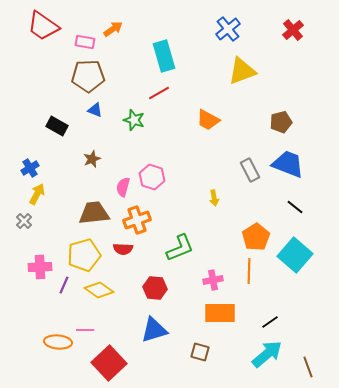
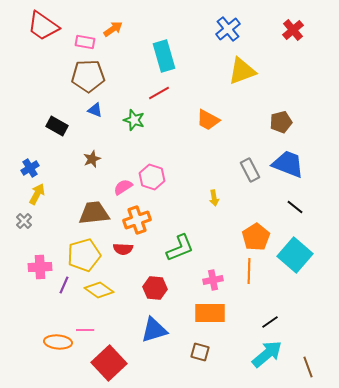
pink semicircle at (123, 187): rotated 42 degrees clockwise
orange rectangle at (220, 313): moved 10 px left
